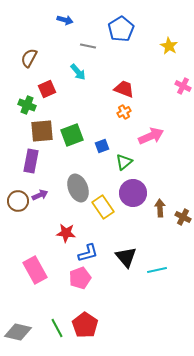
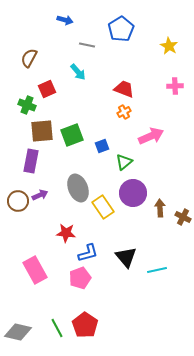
gray line: moved 1 px left, 1 px up
pink cross: moved 8 px left; rotated 28 degrees counterclockwise
